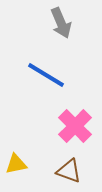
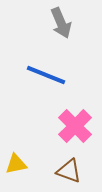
blue line: rotated 9 degrees counterclockwise
